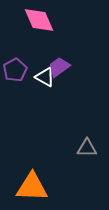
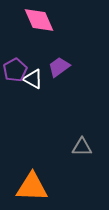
white triangle: moved 12 px left, 2 px down
gray triangle: moved 5 px left, 1 px up
